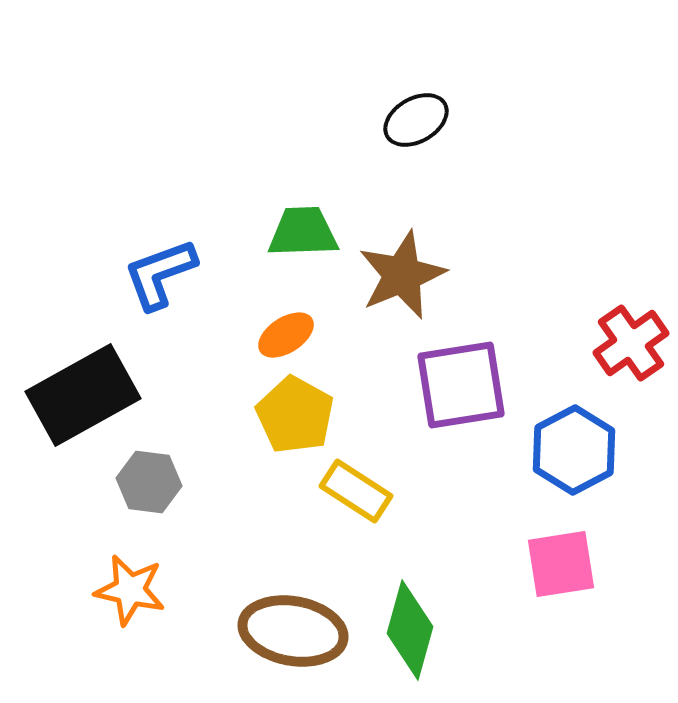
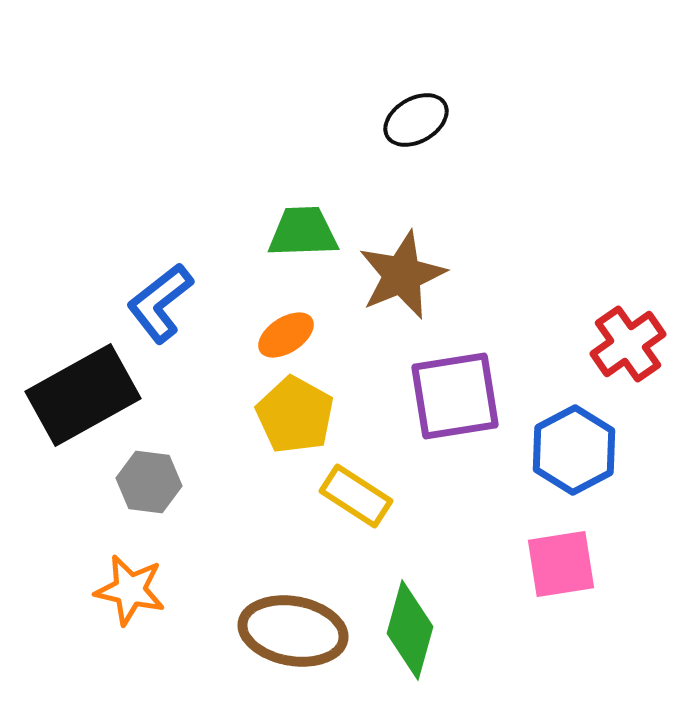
blue L-shape: moved 29 px down; rotated 18 degrees counterclockwise
red cross: moved 3 px left, 1 px down
purple square: moved 6 px left, 11 px down
yellow rectangle: moved 5 px down
